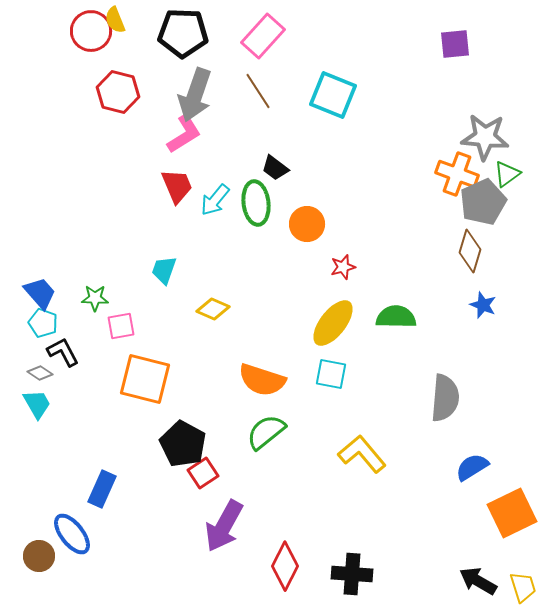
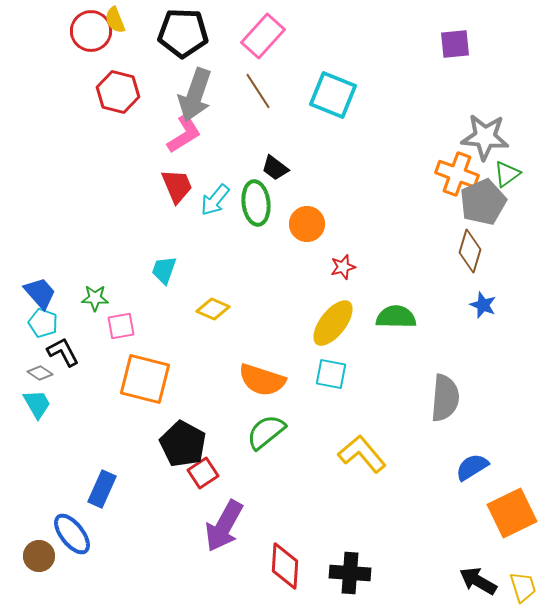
red diamond at (285, 566): rotated 24 degrees counterclockwise
black cross at (352, 574): moved 2 px left, 1 px up
